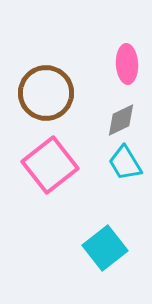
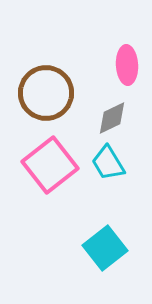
pink ellipse: moved 1 px down
gray diamond: moved 9 px left, 2 px up
cyan trapezoid: moved 17 px left
